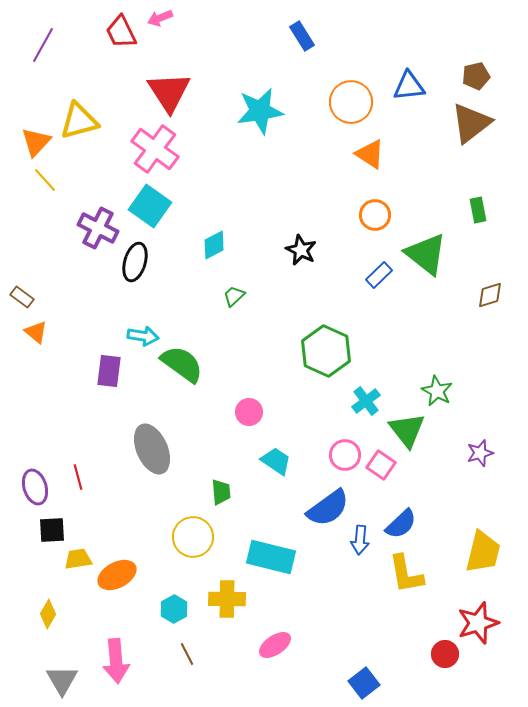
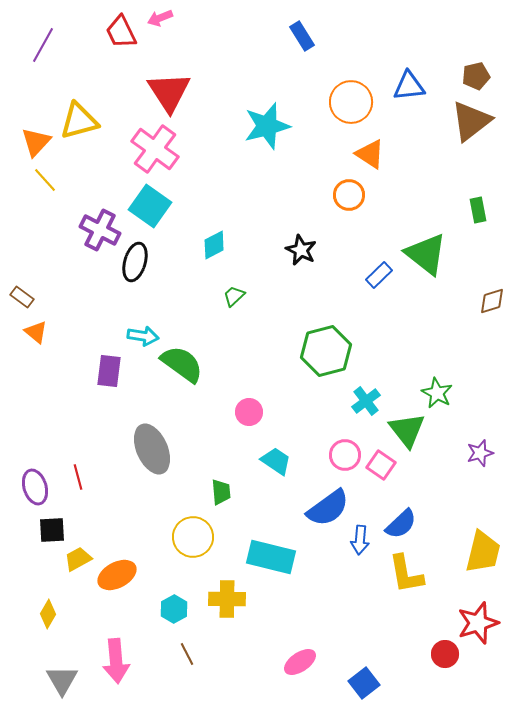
cyan star at (260, 111): moved 7 px right, 15 px down; rotated 6 degrees counterclockwise
brown triangle at (471, 123): moved 2 px up
orange circle at (375, 215): moved 26 px left, 20 px up
purple cross at (98, 228): moved 2 px right, 2 px down
brown diamond at (490, 295): moved 2 px right, 6 px down
green hexagon at (326, 351): rotated 21 degrees clockwise
green star at (437, 391): moved 2 px down
yellow trapezoid at (78, 559): rotated 20 degrees counterclockwise
pink ellipse at (275, 645): moved 25 px right, 17 px down
